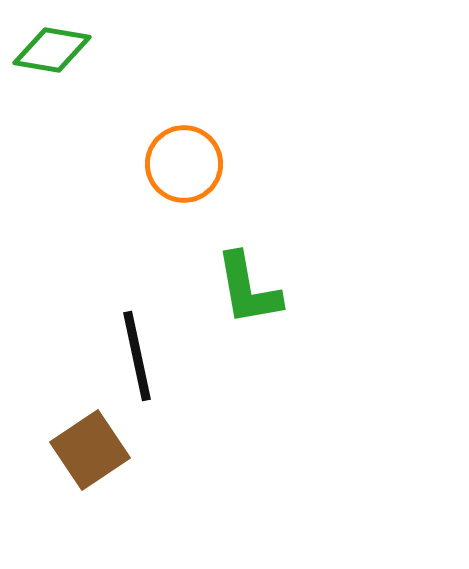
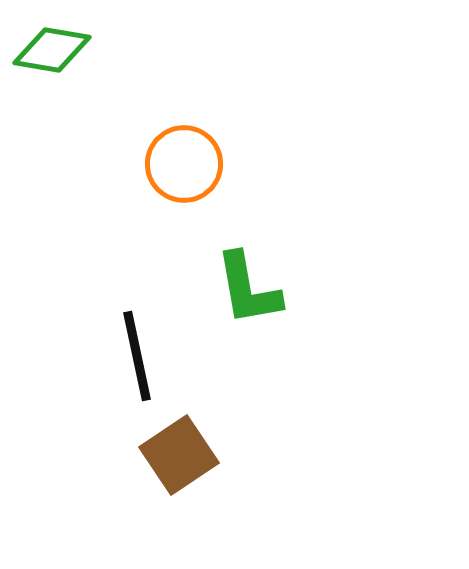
brown square: moved 89 px right, 5 px down
